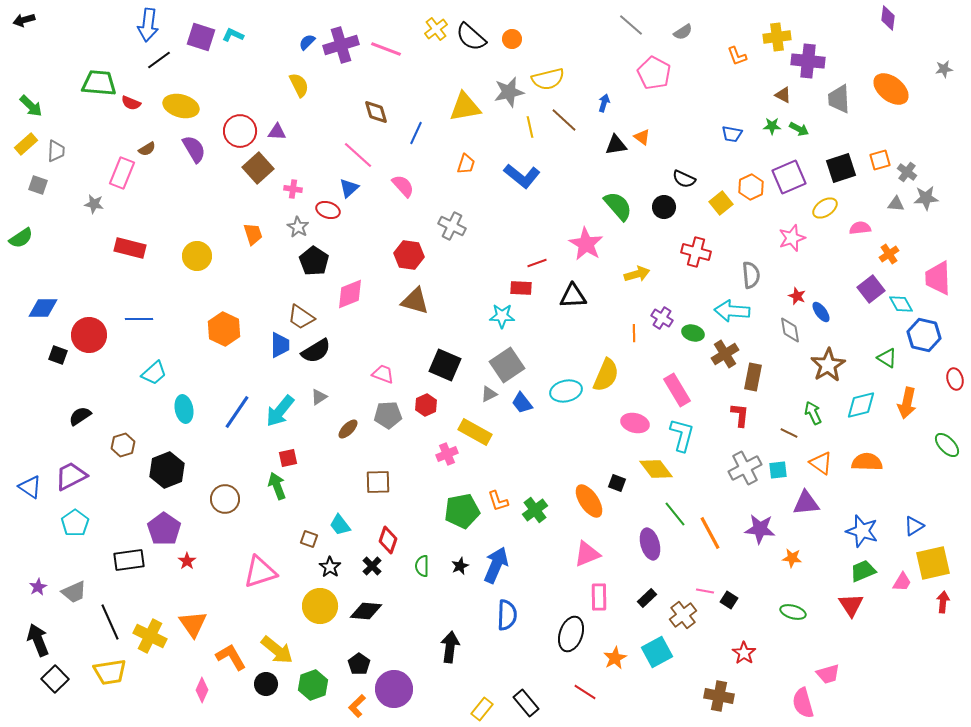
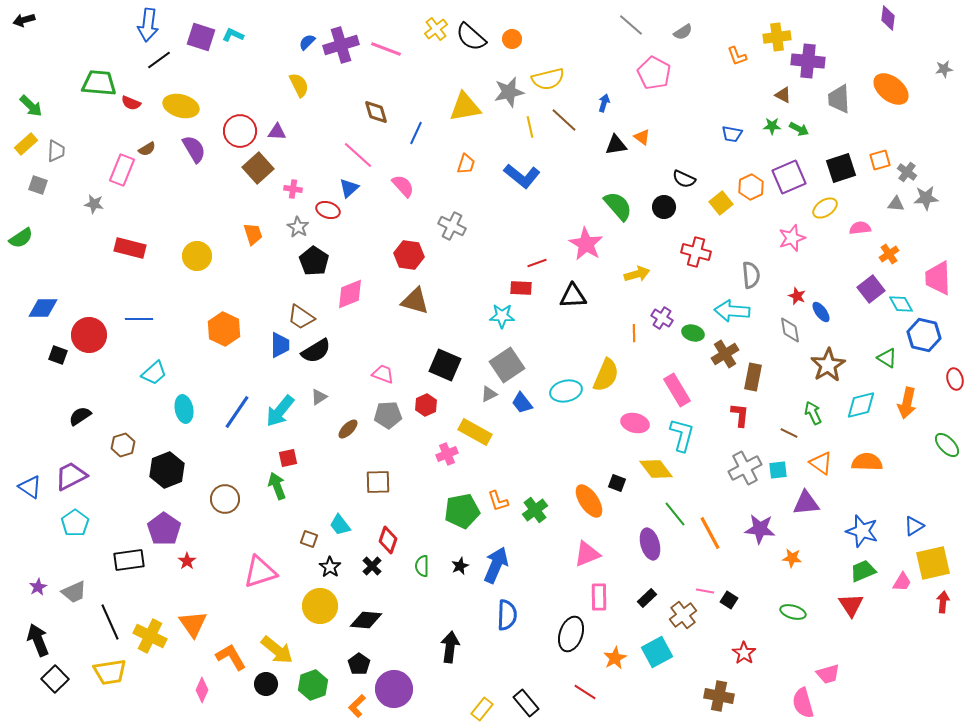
pink rectangle at (122, 173): moved 3 px up
black diamond at (366, 611): moved 9 px down
